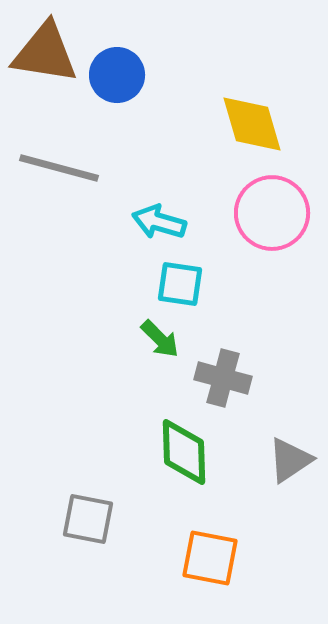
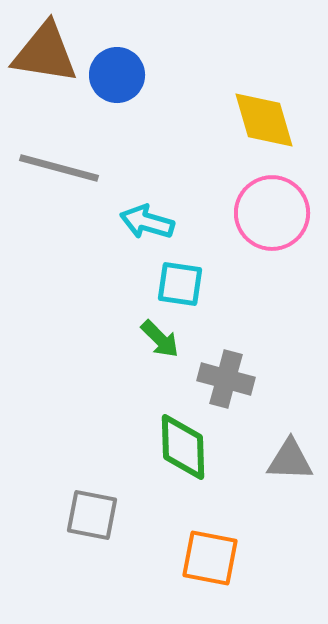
yellow diamond: moved 12 px right, 4 px up
cyan arrow: moved 12 px left
gray cross: moved 3 px right, 1 px down
green diamond: moved 1 px left, 5 px up
gray triangle: rotated 36 degrees clockwise
gray square: moved 4 px right, 4 px up
